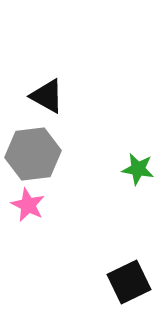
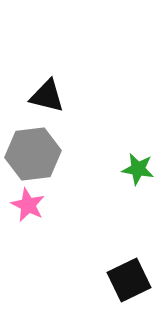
black triangle: rotated 15 degrees counterclockwise
black square: moved 2 px up
